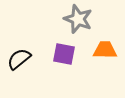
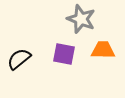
gray star: moved 3 px right
orange trapezoid: moved 2 px left
